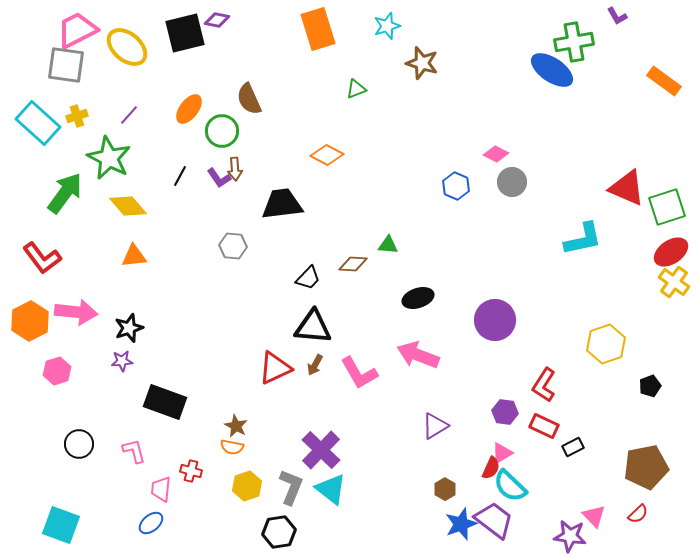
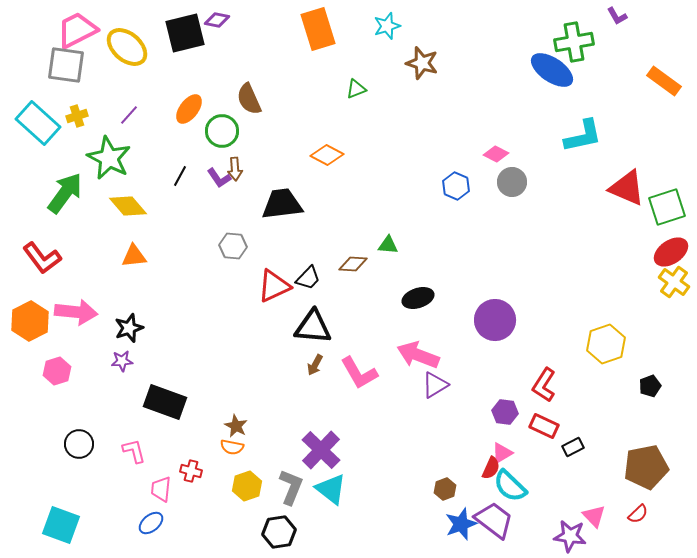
cyan L-shape at (583, 239): moved 103 px up
red triangle at (275, 368): moved 1 px left, 82 px up
purple triangle at (435, 426): moved 41 px up
brown hexagon at (445, 489): rotated 10 degrees clockwise
